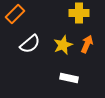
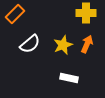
yellow cross: moved 7 px right
